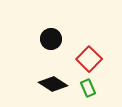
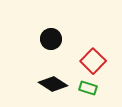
red square: moved 4 px right, 2 px down
green rectangle: rotated 48 degrees counterclockwise
